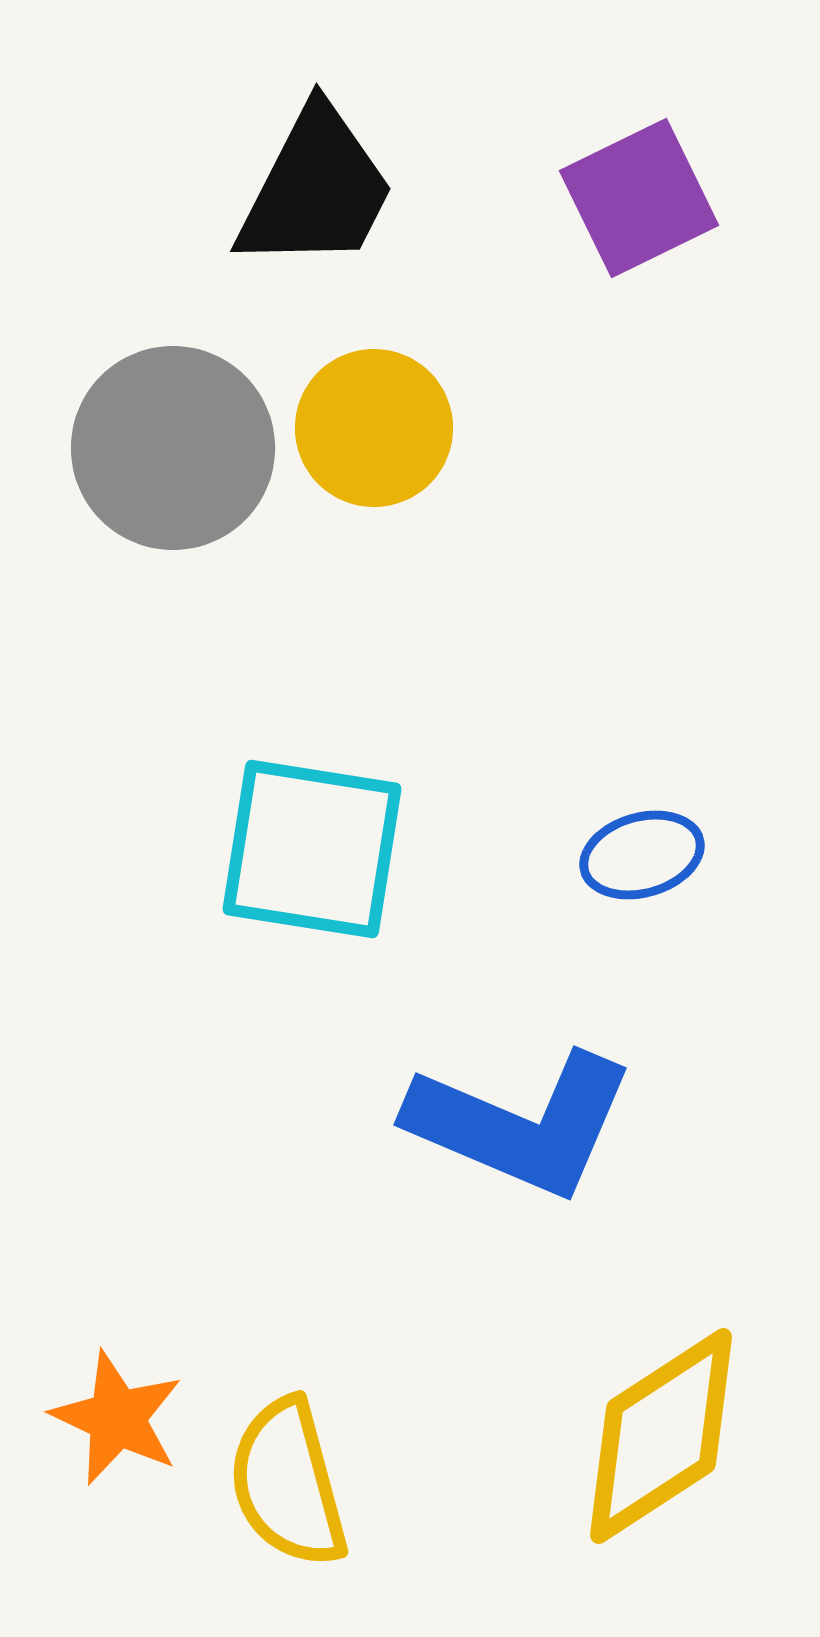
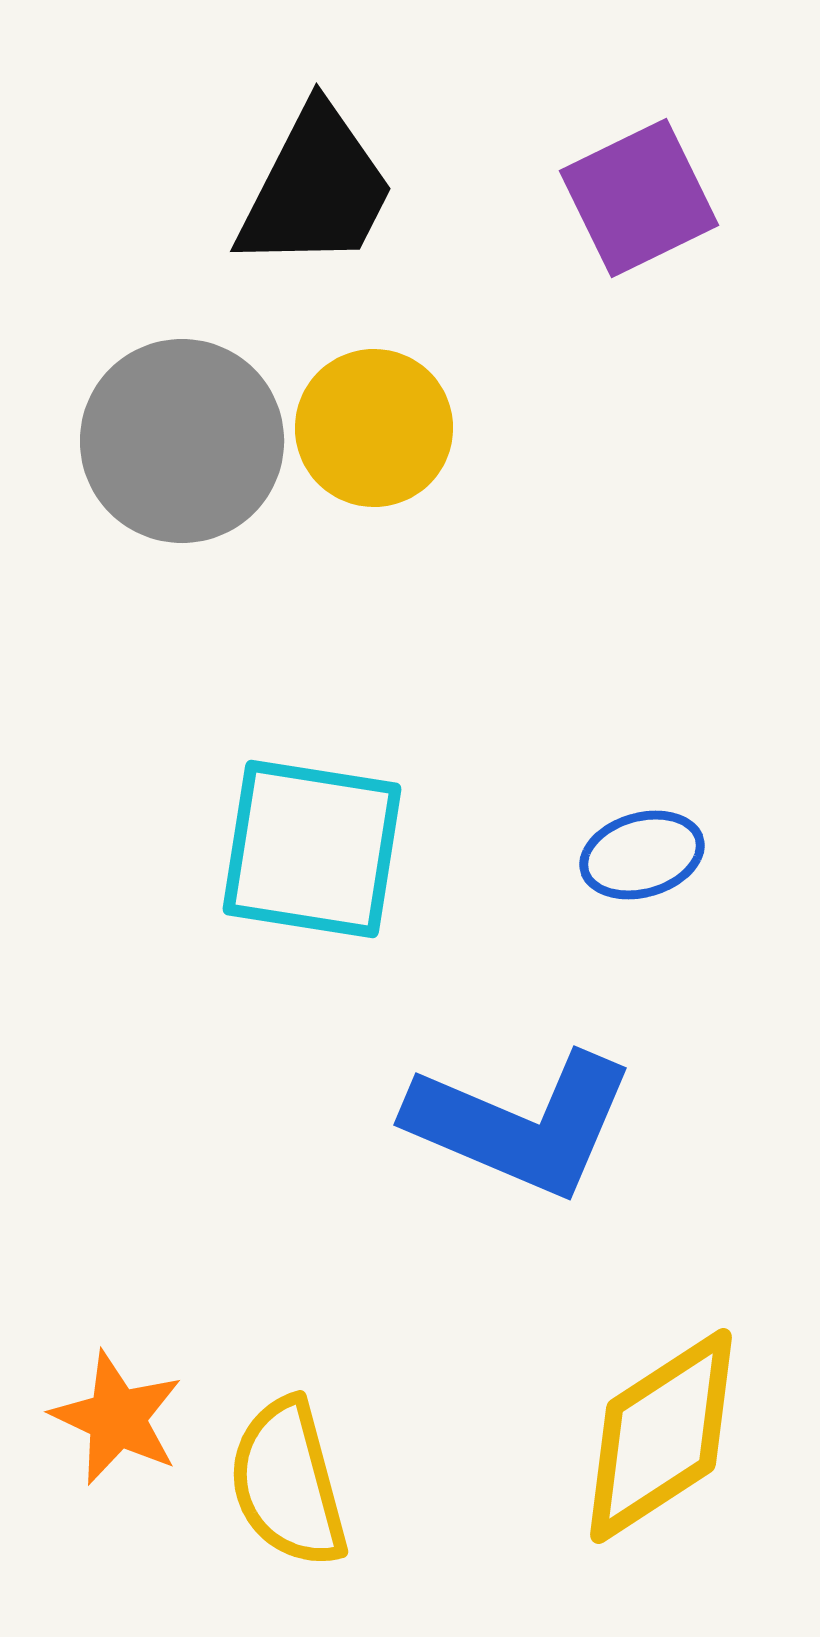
gray circle: moved 9 px right, 7 px up
